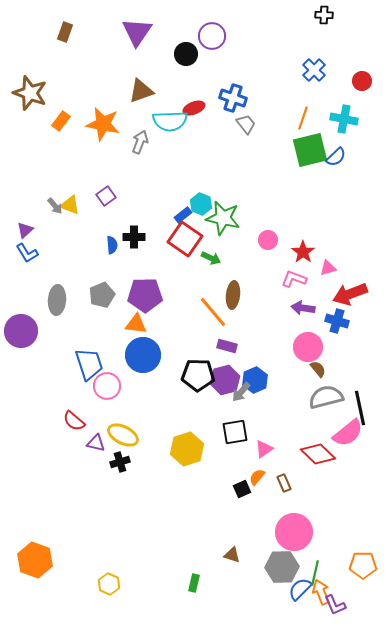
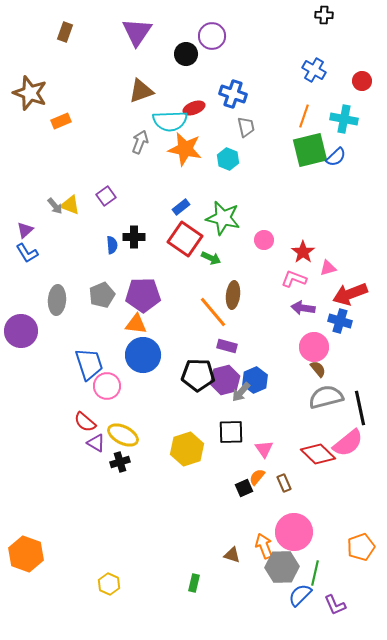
blue cross at (314, 70): rotated 15 degrees counterclockwise
blue cross at (233, 98): moved 4 px up
orange line at (303, 118): moved 1 px right, 2 px up
orange rectangle at (61, 121): rotated 30 degrees clockwise
orange star at (103, 124): moved 82 px right, 25 px down
gray trapezoid at (246, 124): moved 3 px down; rotated 25 degrees clockwise
cyan hexagon at (201, 204): moved 27 px right, 45 px up
blue rectangle at (183, 215): moved 2 px left, 8 px up
pink circle at (268, 240): moved 4 px left
purple pentagon at (145, 295): moved 2 px left
blue cross at (337, 321): moved 3 px right
pink circle at (308, 347): moved 6 px right
red semicircle at (74, 421): moved 11 px right, 1 px down
black square at (235, 432): moved 4 px left; rotated 8 degrees clockwise
pink semicircle at (348, 433): moved 10 px down
purple triangle at (96, 443): rotated 18 degrees clockwise
pink triangle at (264, 449): rotated 30 degrees counterclockwise
black square at (242, 489): moved 2 px right, 1 px up
orange hexagon at (35, 560): moved 9 px left, 6 px up
orange pentagon at (363, 565): moved 2 px left, 18 px up; rotated 20 degrees counterclockwise
blue semicircle at (300, 589): moved 6 px down
orange arrow at (321, 592): moved 57 px left, 46 px up
